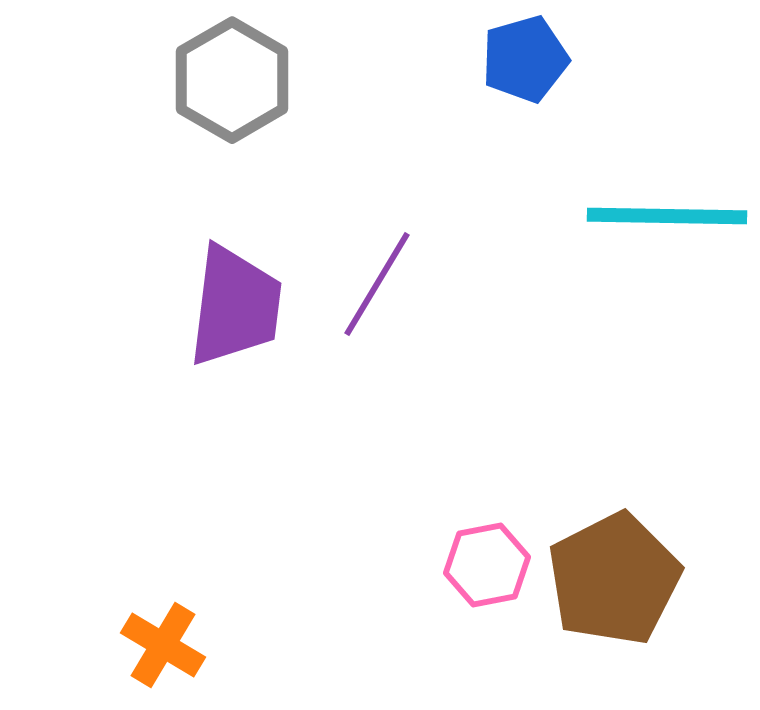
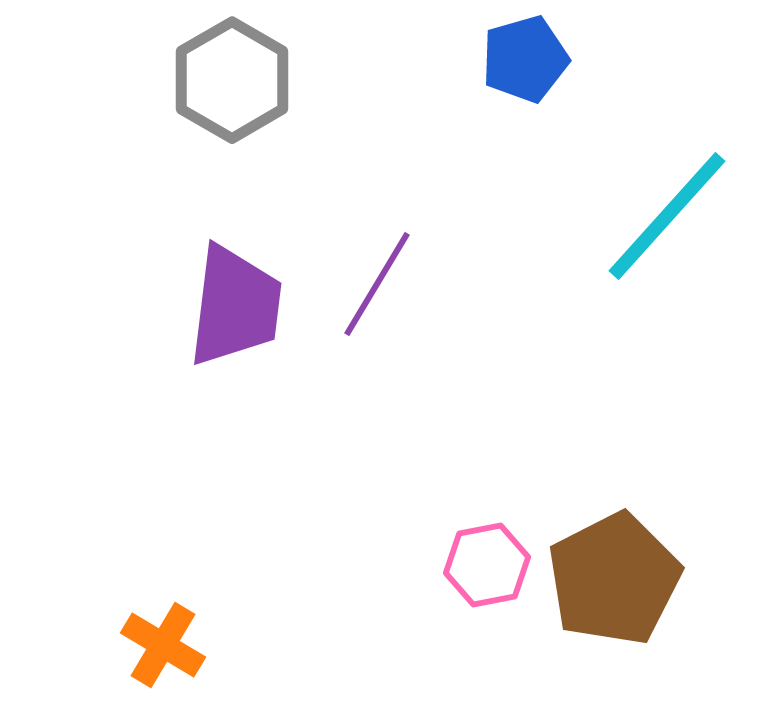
cyan line: rotated 49 degrees counterclockwise
